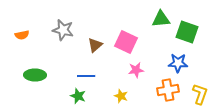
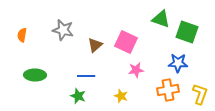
green triangle: rotated 24 degrees clockwise
orange semicircle: rotated 112 degrees clockwise
